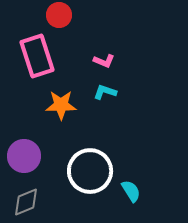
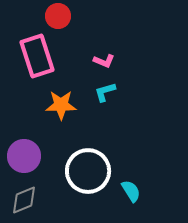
red circle: moved 1 px left, 1 px down
cyan L-shape: rotated 35 degrees counterclockwise
white circle: moved 2 px left
gray diamond: moved 2 px left, 2 px up
